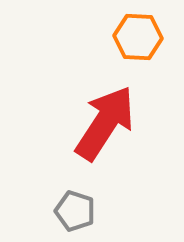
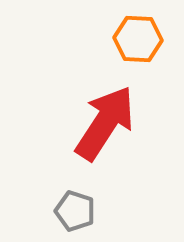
orange hexagon: moved 2 px down
